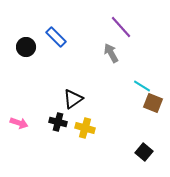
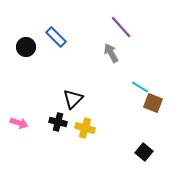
cyan line: moved 2 px left, 1 px down
black triangle: rotated 10 degrees counterclockwise
